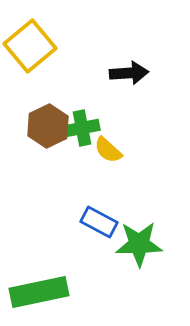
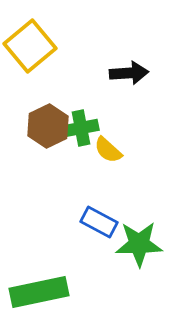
green cross: moved 1 px left
